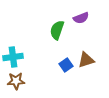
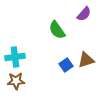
purple semicircle: moved 3 px right, 4 px up; rotated 28 degrees counterclockwise
green semicircle: rotated 54 degrees counterclockwise
cyan cross: moved 2 px right
